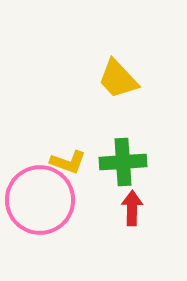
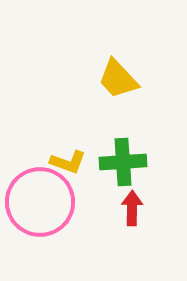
pink circle: moved 2 px down
